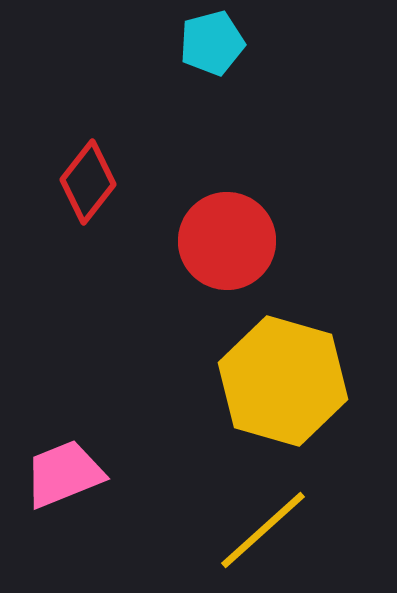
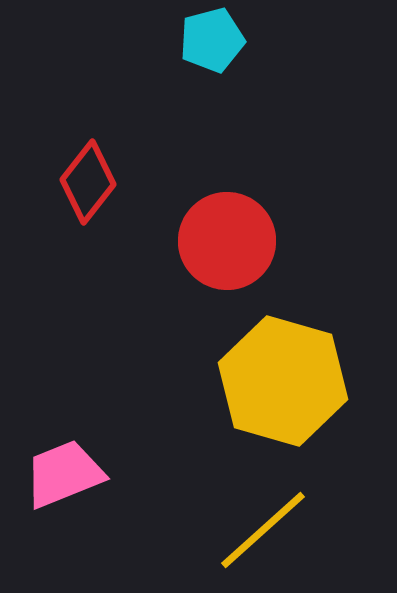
cyan pentagon: moved 3 px up
